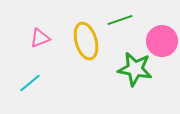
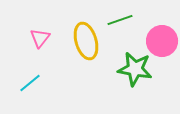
pink triangle: rotated 30 degrees counterclockwise
